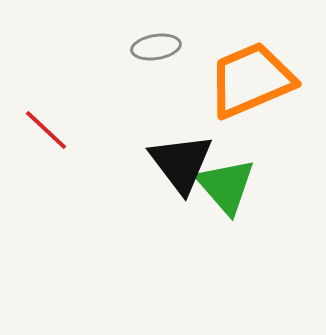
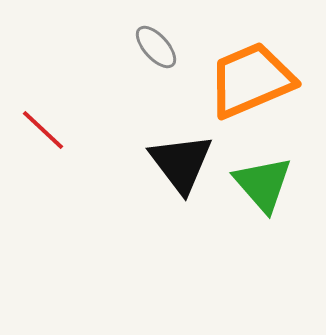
gray ellipse: rotated 57 degrees clockwise
red line: moved 3 px left
green triangle: moved 37 px right, 2 px up
